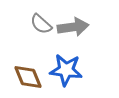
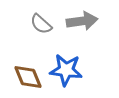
gray arrow: moved 9 px right, 6 px up
